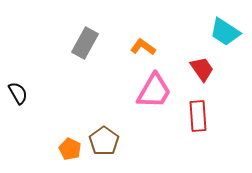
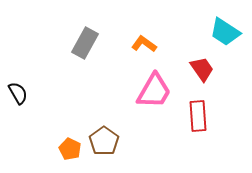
orange L-shape: moved 1 px right, 3 px up
